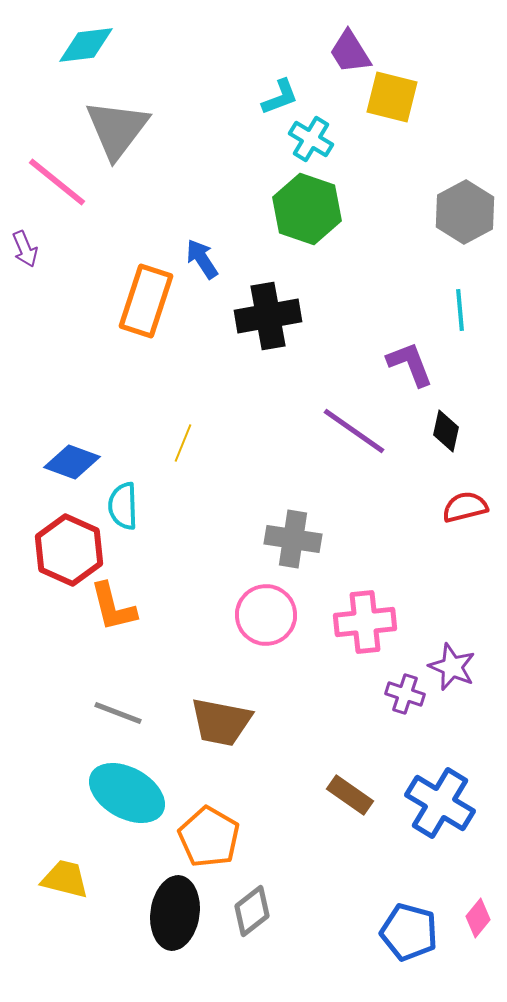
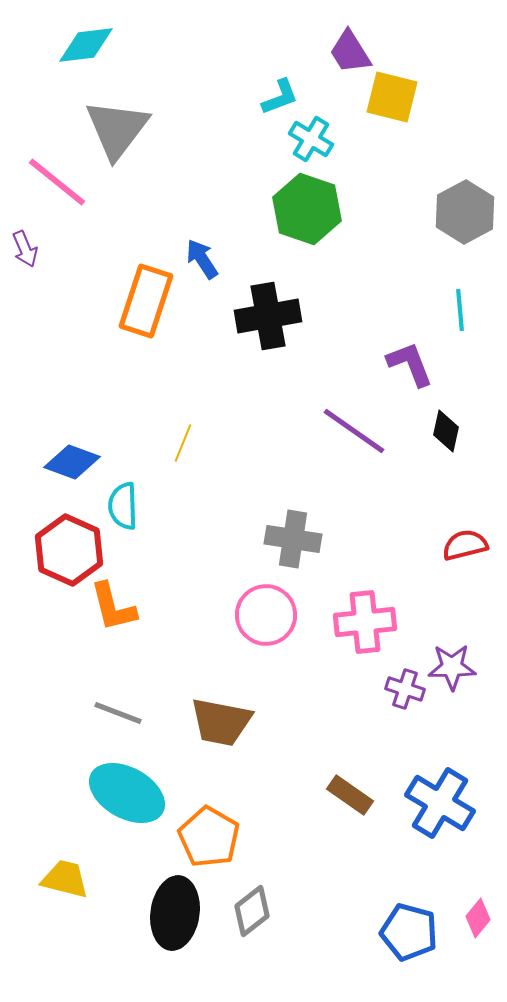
red semicircle: moved 38 px down
purple star: rotated 24 degrees counterclockwise
purple cross: moved 5 px up
